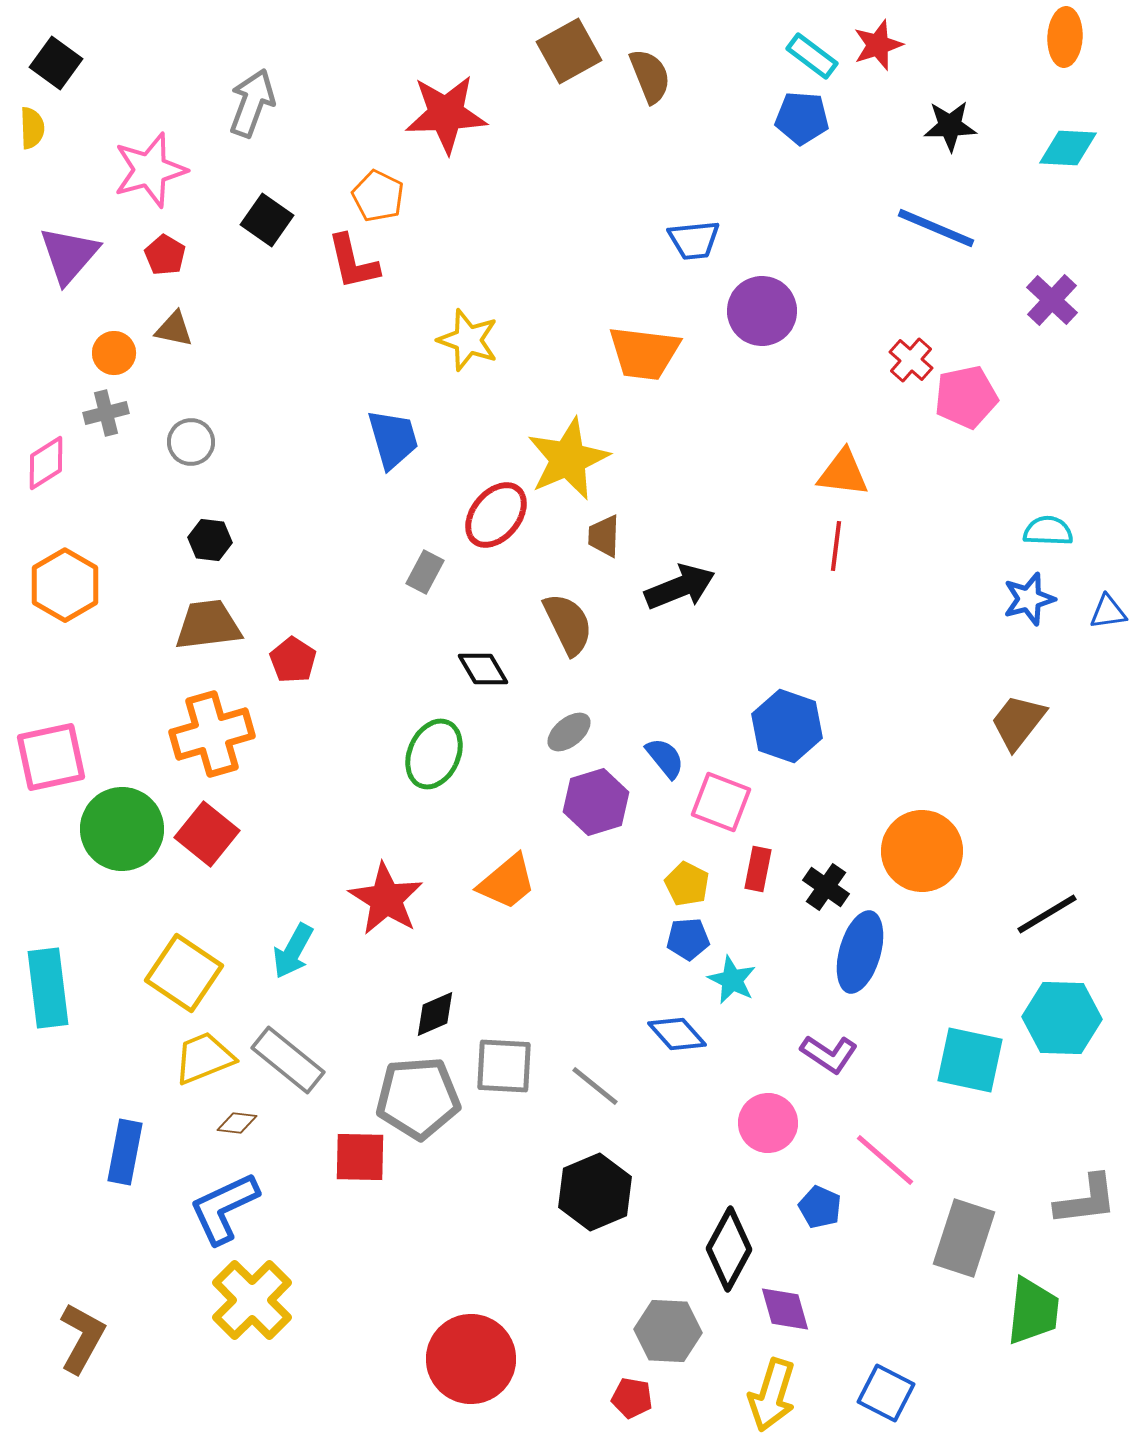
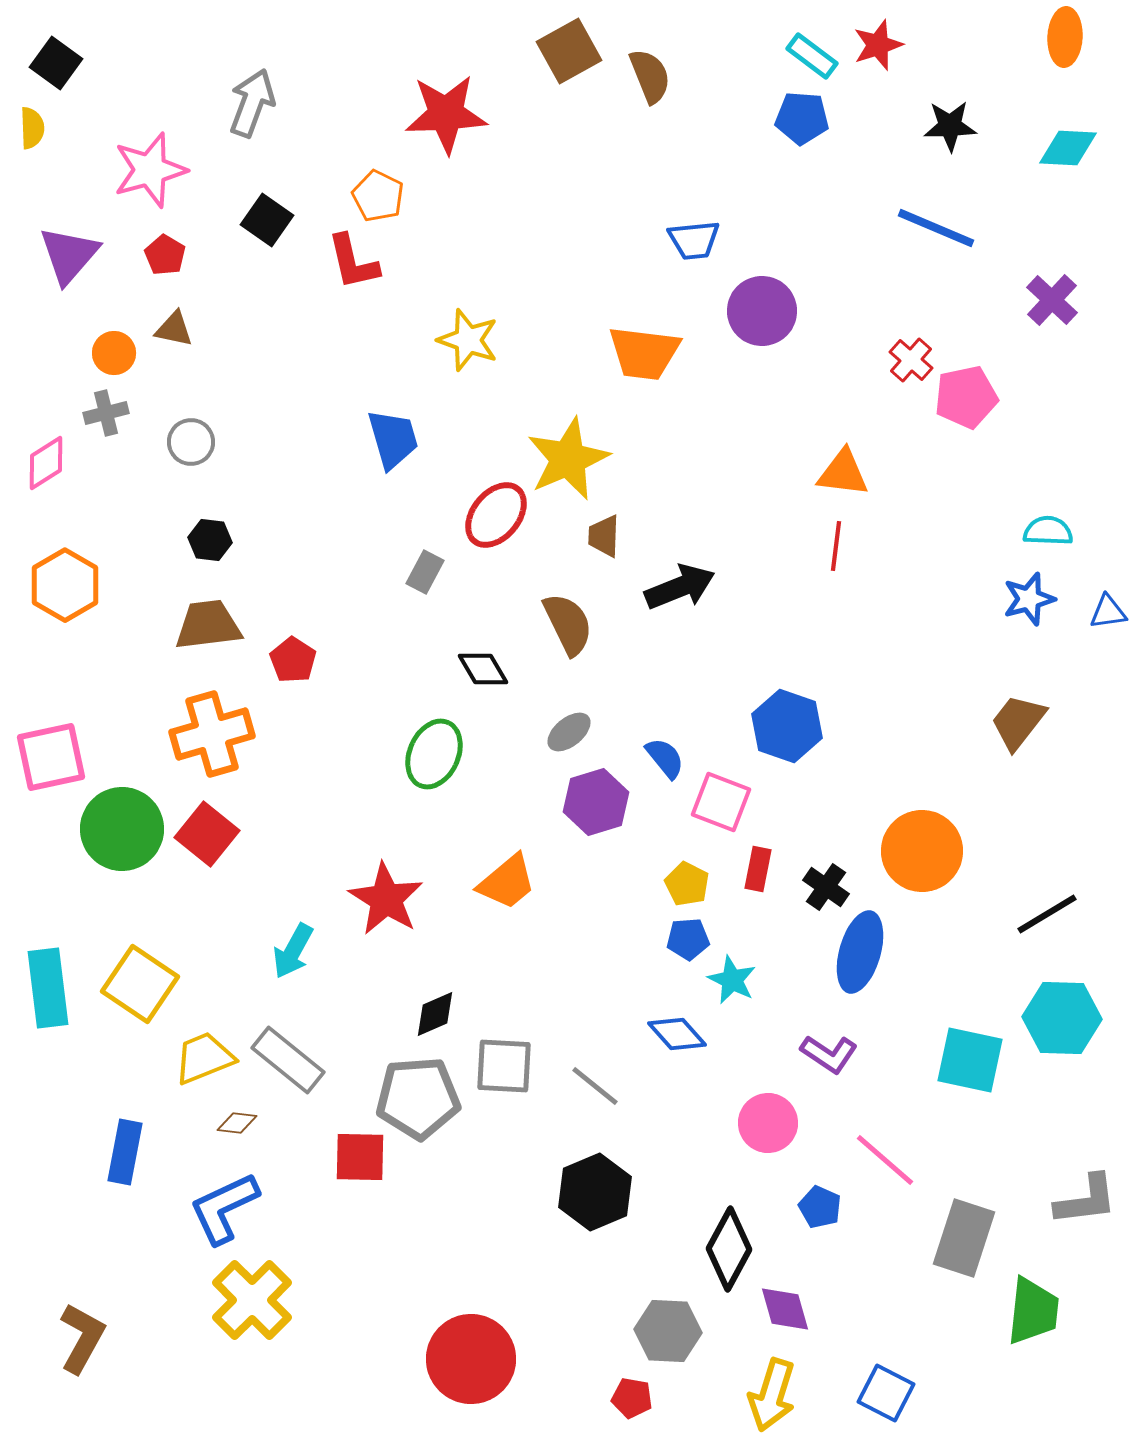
yellow square at (184, 973): moved 44 px left, 11 px down
